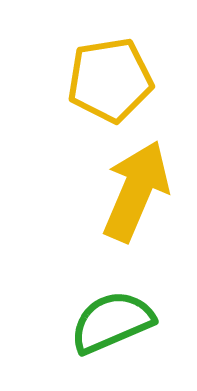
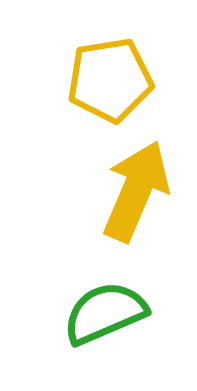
green semicircle: moved 7 px left, 9 px up
